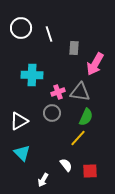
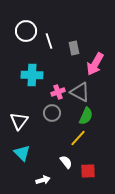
white circle: moved 5 px right, 3 px down
white line: moved 7 px down
gray rectangle: rotated 16 degrees counterclockwise
gray triangle: rotated 20 degrees clockwise
green semicircle: moved 1 px up
white triangle: rotated 24 degrees counterclockwise
white semicircle: moved 3 px up
red square: moved 2 px left
white arrow: rotated 136 degrees counterclockwise
